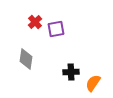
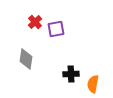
black cross: moved 2 px down
orange semicircle: moved 1 px down; rotated 24 degrees counterclockwise
